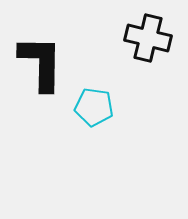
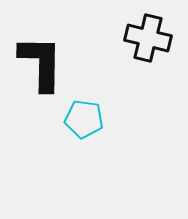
cyan pentagon: moved 10 px left, 12 px down
